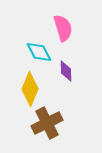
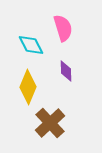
cyan diamond: moved 8 px left, 7 px up
yellow diamond: moved 2 px left, 2 px up
brown cross: moved 3 px right; rotated 16 degrees counterclockwise
